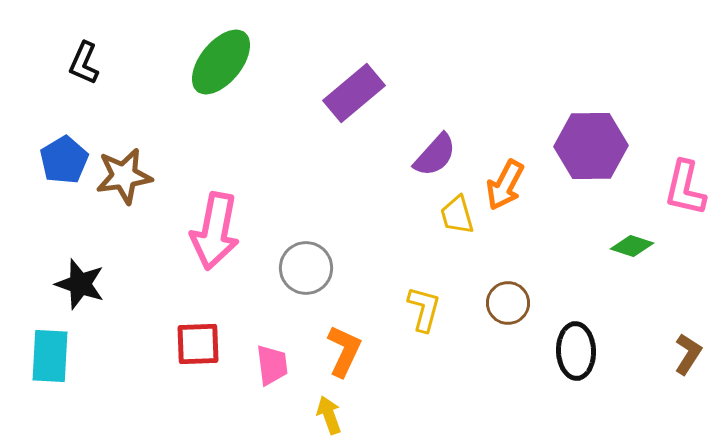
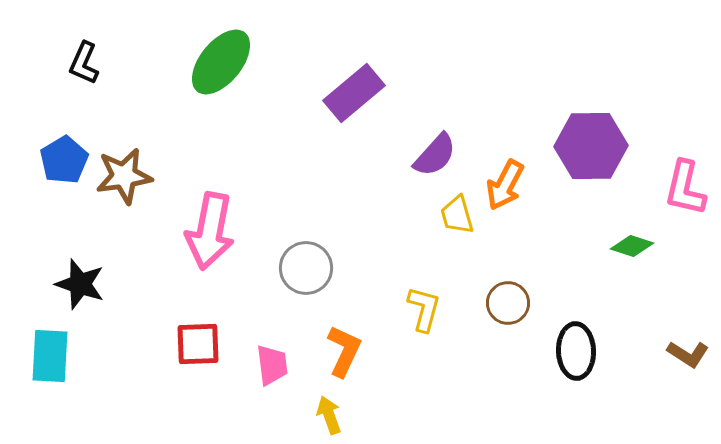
pink arrow: moved 5 px left
brown L-shape: rotated 90 degrees clockwise
